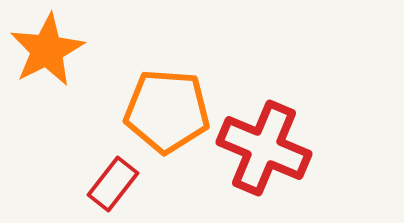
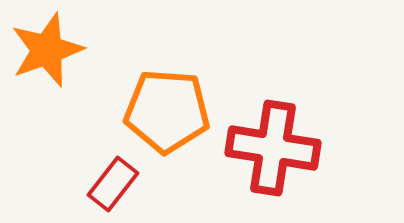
orange star: rotated 8 degrees clockwise
red cross: moved 9 px right; rotated 14 degrees counterclockwise
